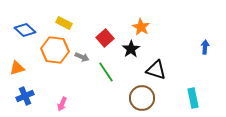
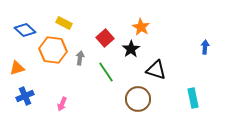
orange hexagon: moved 2 px left
gray arrow: moved 2 px left, 1 px down; rotated 104 degrees counterclockwise
brown circle: moved 4 px left, 1 px down
